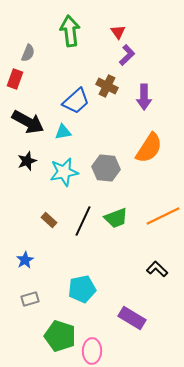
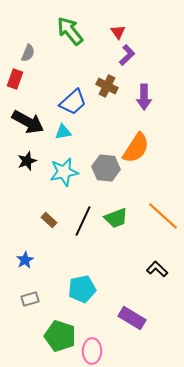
green arrow: rotated 32 degrees counterclockwise
blue trapezoid: moved 3 px left, 1 px down
orange semicircle: moved 13 px left
orange line: rotated 68 degrees clockwise
